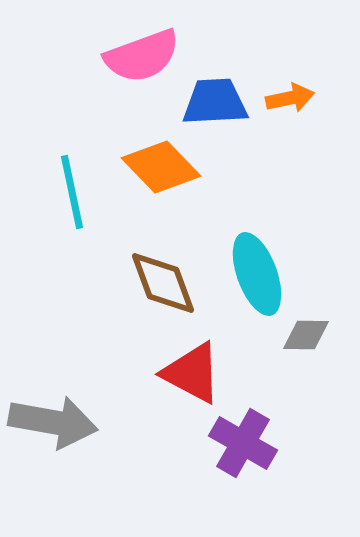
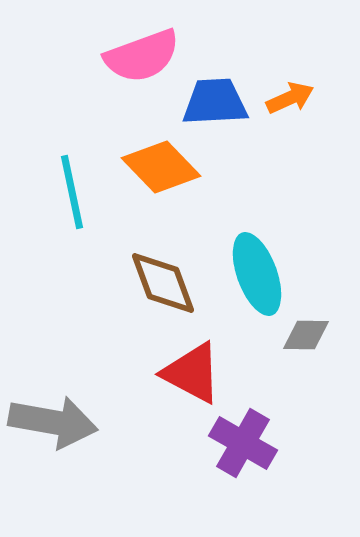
orange arrow: rotated 12 degrees counterclockwise
